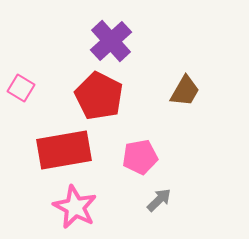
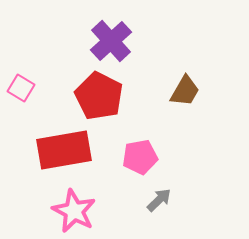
pink star: moved 1 px left, 4 px down
